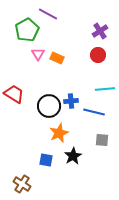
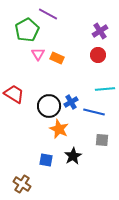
blue cross: moved 1 px down; rotated 24 degrees counterclockwise
orange star: moved 4 px up; rotated 24 degrees counterclockwise
